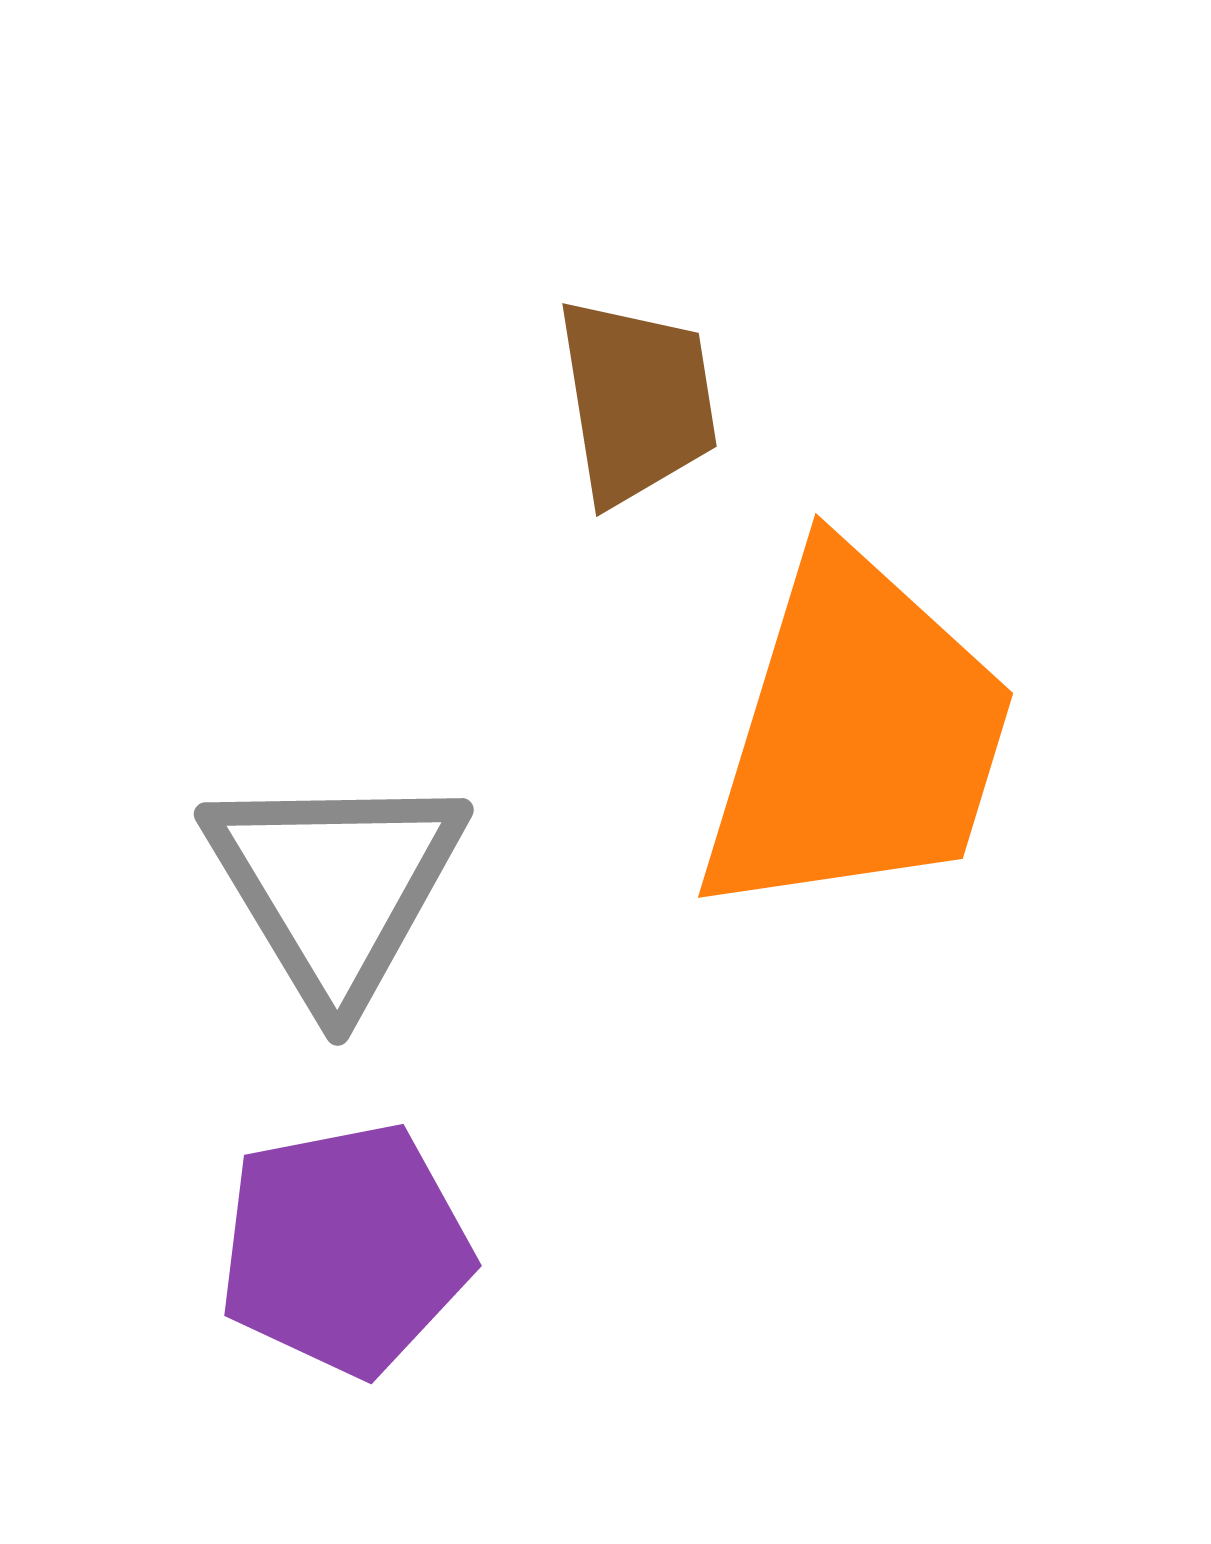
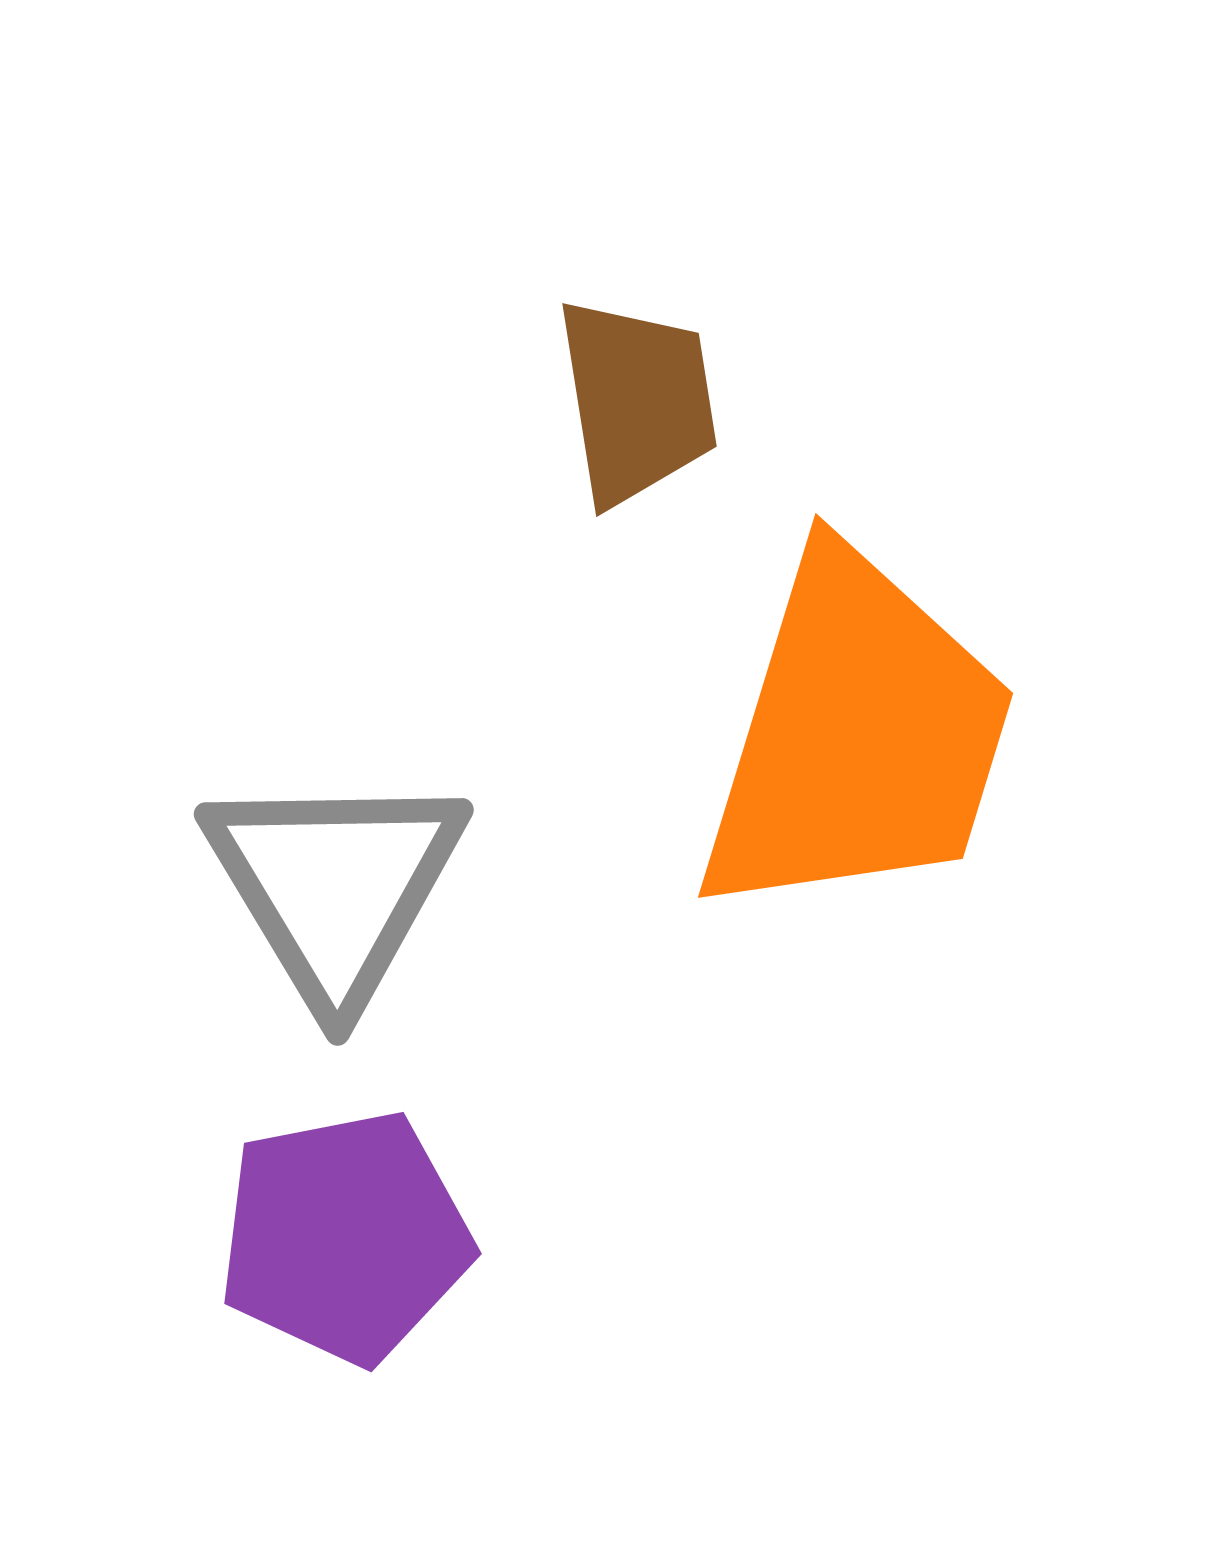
purple pentagon: moved 12 px up
